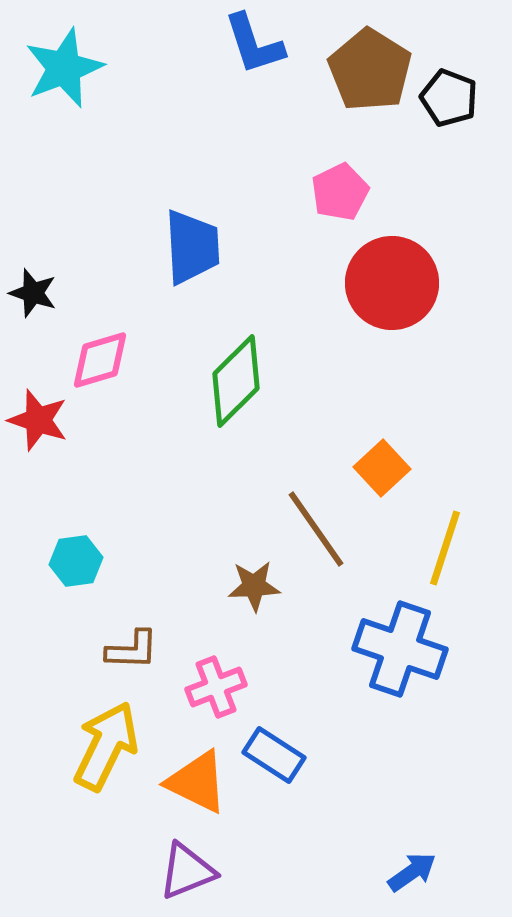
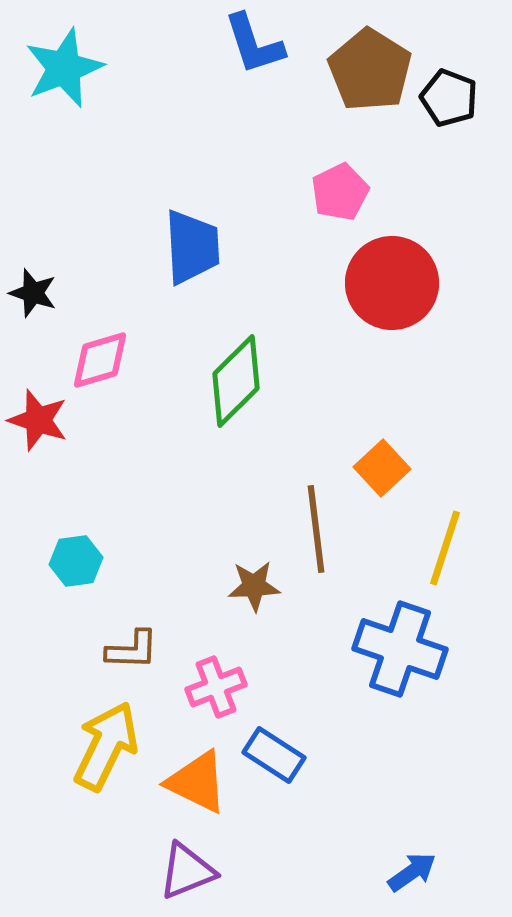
brown line: rotated 28 degrees clockwise
